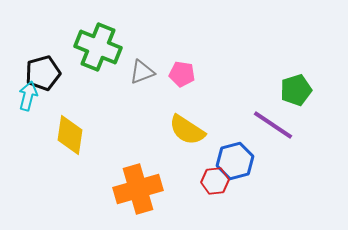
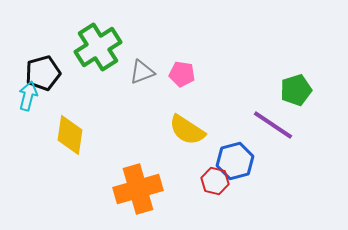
green cross: rotated 36 degrees clockwise
red hexagon: rotated 20 degrees clockwise
